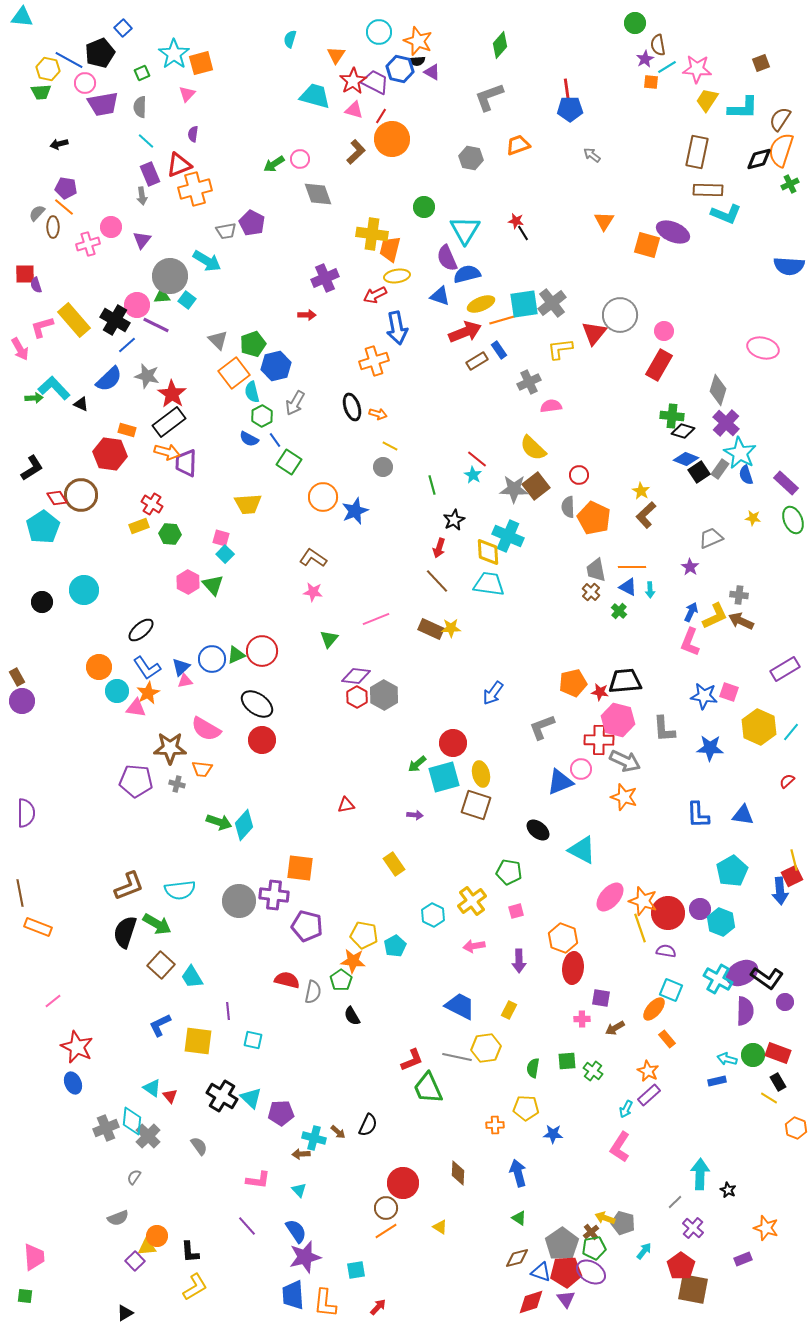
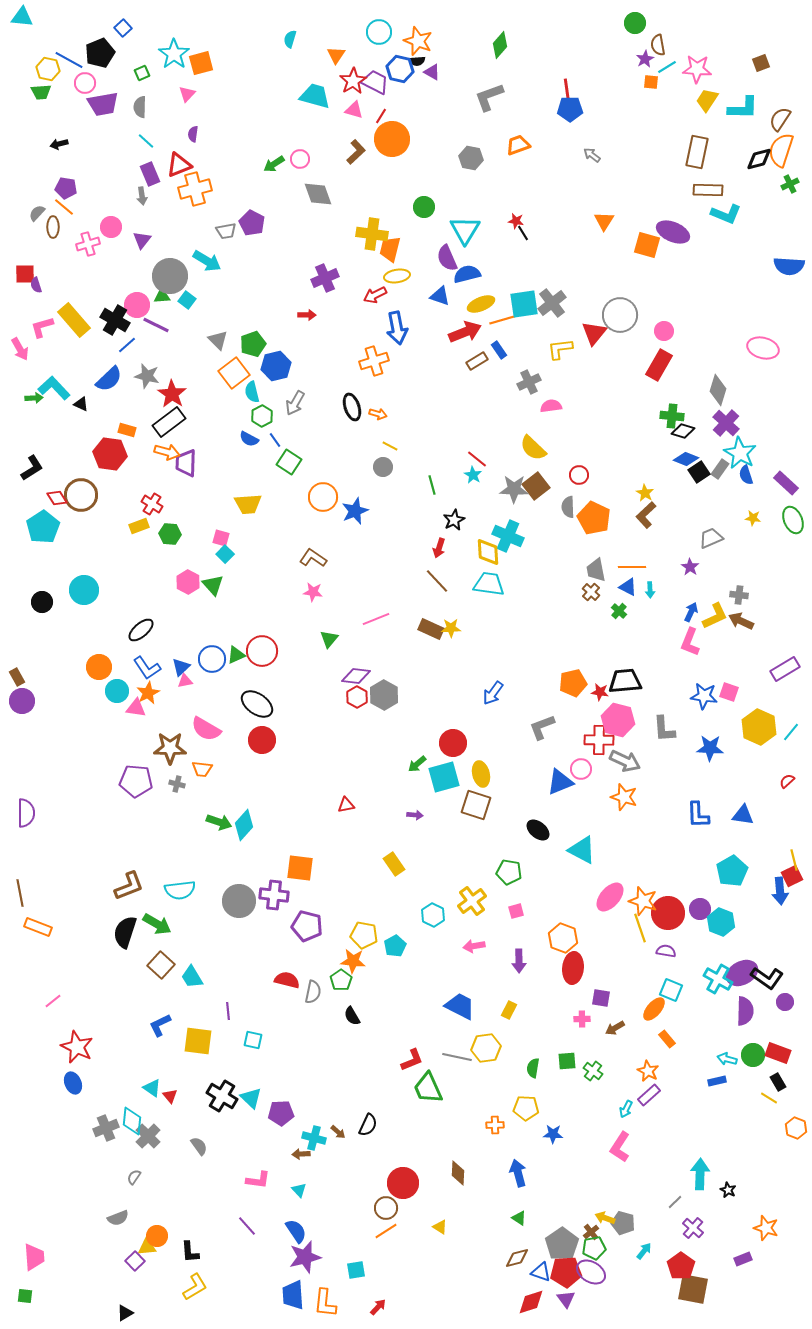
yellow star at (641, 491): moved 4 px right, 2 px down
